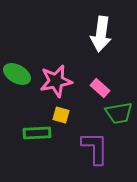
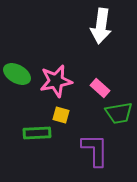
white arrow: moved 8 px up
purple L-shape: moved 2 px down
